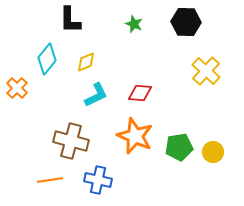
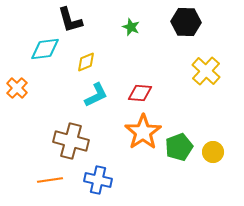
black L-shape: rotated 16 degrees counterclockwise
green star: moved 3 px left, 3 px down
cyan diamond: moved 2 px left, 10 px up; rotated 44 degrees clockwise
orange star: moved 8 px right, 4 px up; rotated 15 degrees clockwise
green pentagon: rotated 12 degrees counterclockwise
